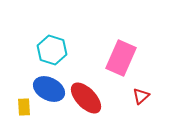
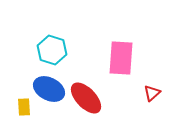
pink rectangle: rotated 20 degrees counterclockwise
red triangle: moved 11 px right, 3 px up
